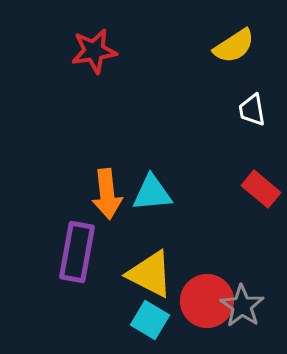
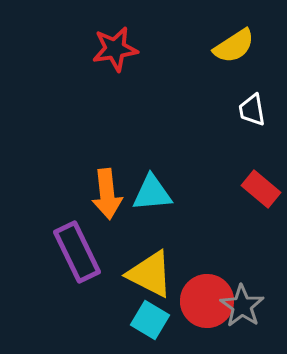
red star: moved 21 px right, 2 px up
purple rectangle: rotated 36 degrees counterclockwise
